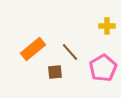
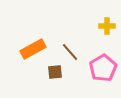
orange rectangle: rotated 10 degrees clockwise
